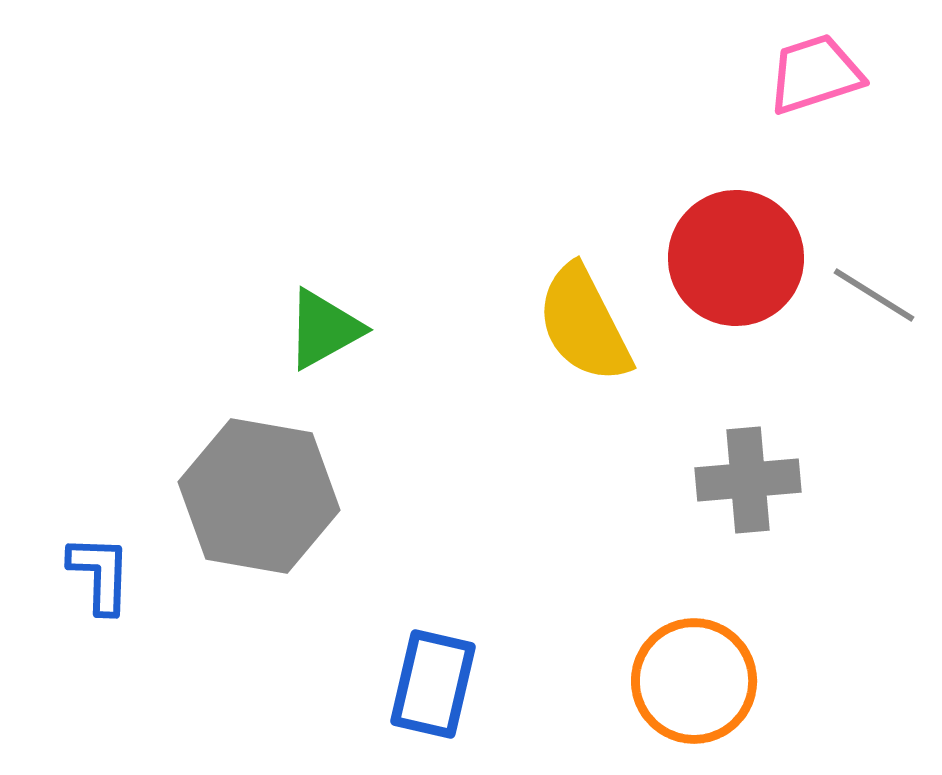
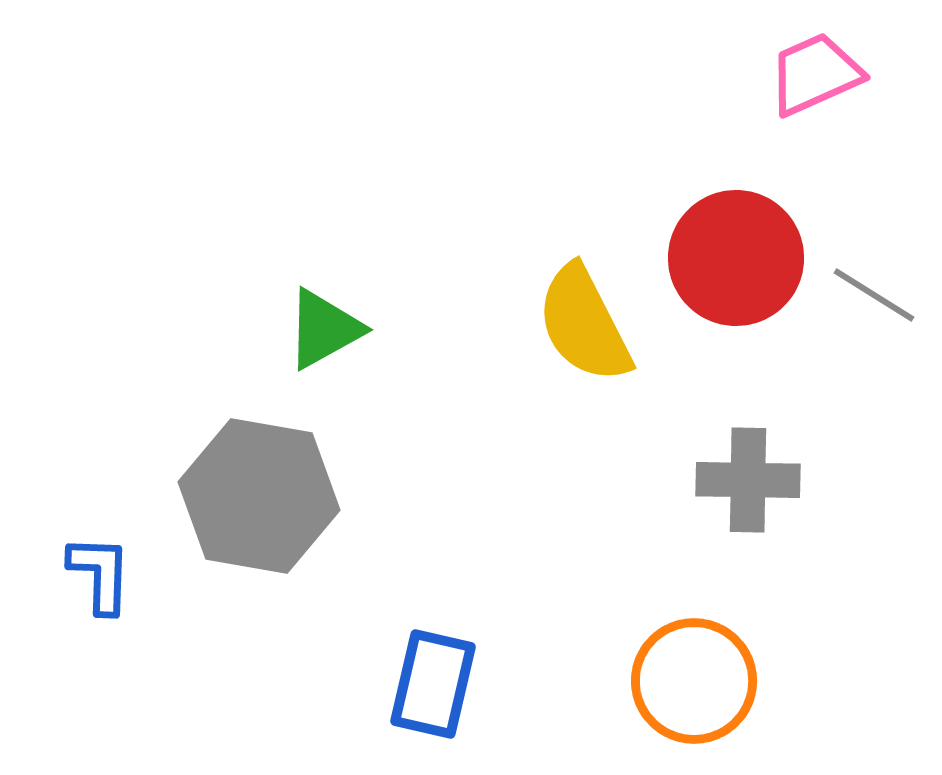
pink trapezoid: rotated 6 degrees counterclockwise
gray cross: rotated 6 degrees clockwise
